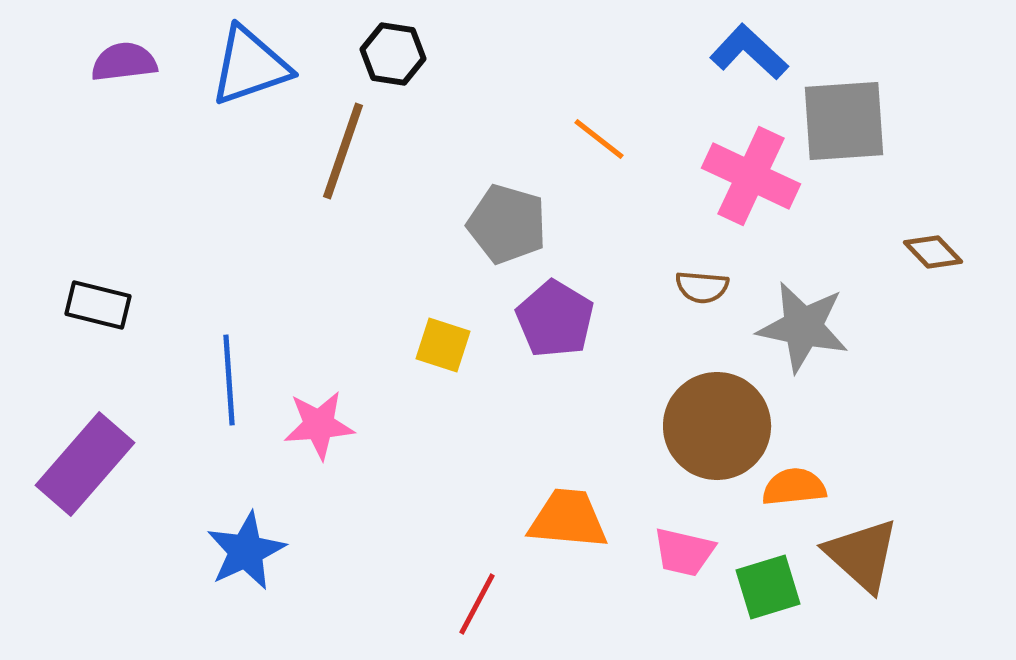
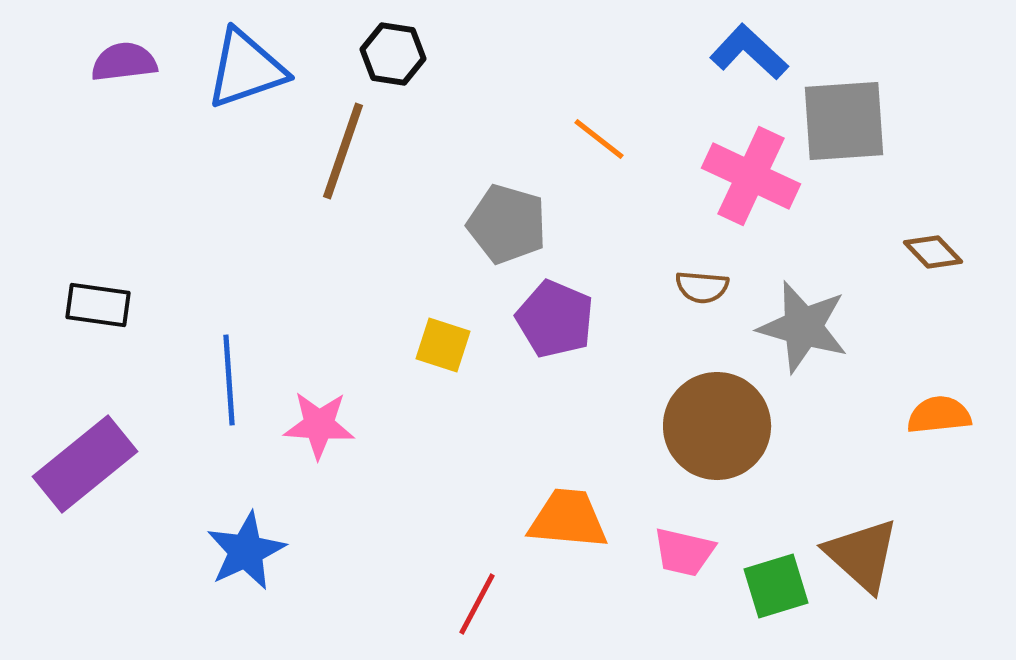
blue triangle: moved 4 px left, 3 px down
black rectangle: rotated 6 degrees counterclockwise
purple pentagon: rotated 8 degrees counterclockwise
gray star: rotated 4 degrees clockwise
pink star: rotated 8 degrees clockwise
purple rectangle: rotated 10 degrees clockwise
orange semicircle: moved 145 px right, 72 px up
green square: moved 8 px right, 1 px up
